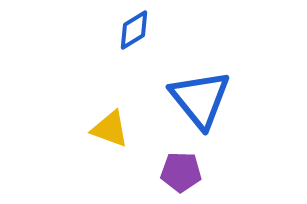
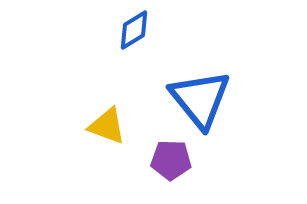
yellow triangle: moved 3 px left, 3 px up
purple pentagon: moved 10 px left, 12 px up
